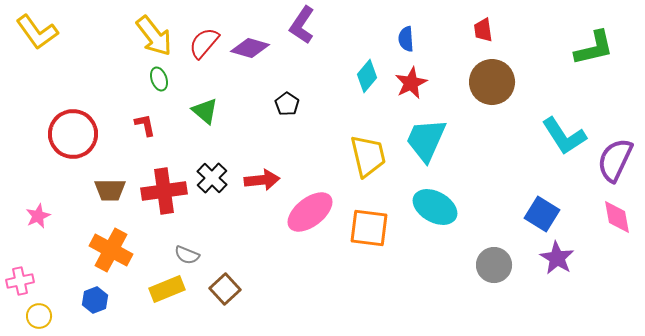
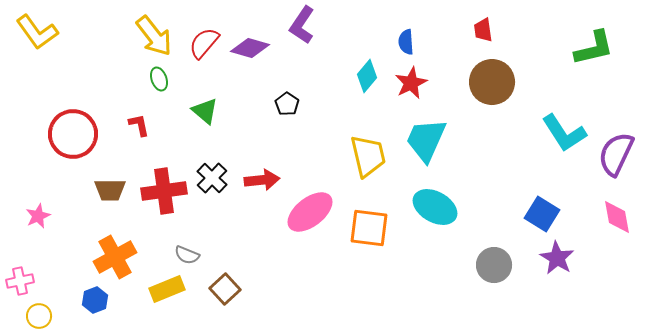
blue semicircle: moved 3 px down
red L-shape: moved 6 px left
cyan L-shape: moved 3 px up
purple semicircle: moved 1 px right, 6 px up
orange cross: moved 4 px right, 7 px down; rotated 33 degrees clockwise
